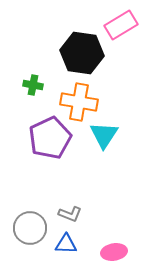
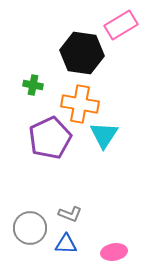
orange cross: moved 1 px right, 2 px down
